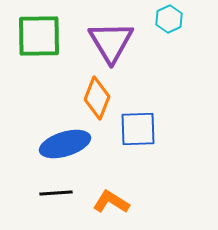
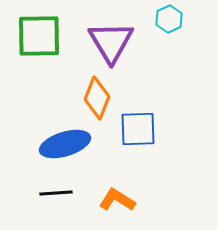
orange L-shape: moved 6 px right, 2 px up
